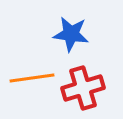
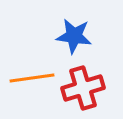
blue star: moved 3 px right, 2 px down
